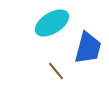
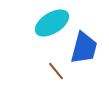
blue trapezoid: moved 4 px left
